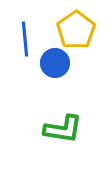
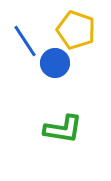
yellow pentagon: rotated 18 degrees counterclockwise
blue line: moved 2 px down; rotated 28 degrees counterclockwise
